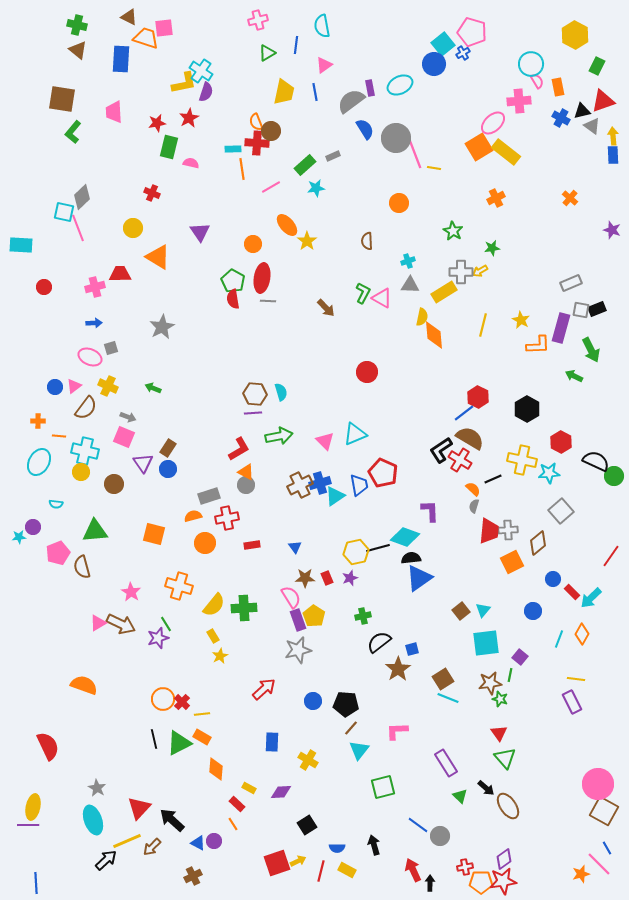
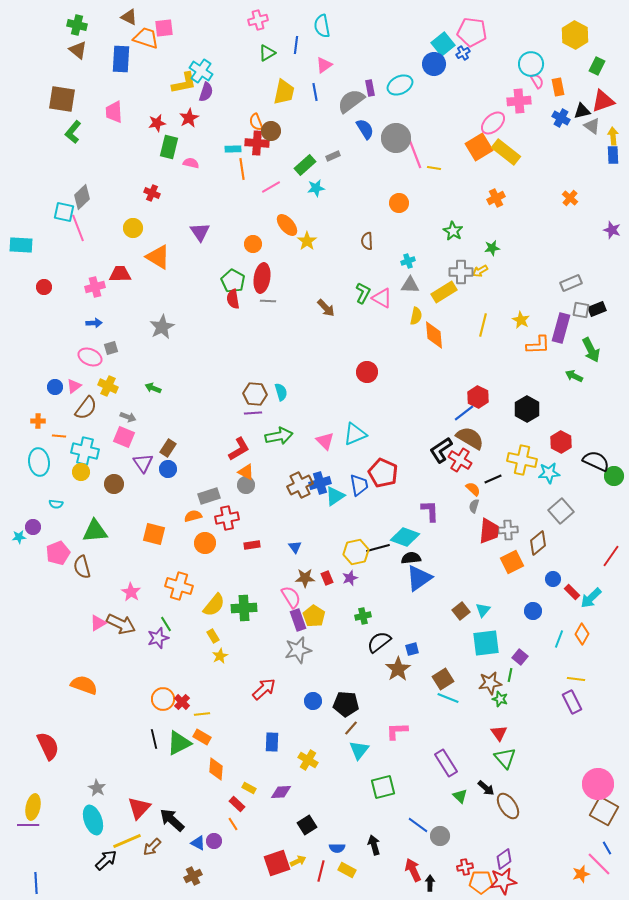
pink pentagon at (472, 32): rotated 8 degrees counterclockwise
yellow semicircle at (422, 317): moved 6 px left, 1 px up
cyan ellipse at (39, 462): rotated 36 degrees counterclockwise
